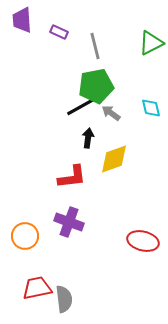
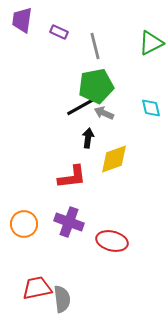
purple trapezoid: rotated 12 degrees clockwise
gray arrow: moved 7 px left; rotated 12 degrees counterclockwise
orange circle: moved 1 px left, 12 px up
red ellipse: moved 31 px left
gray semicircle: moved 2 px left
